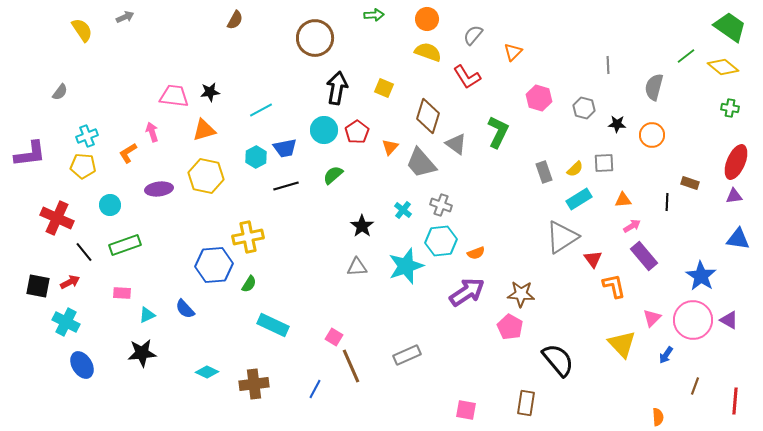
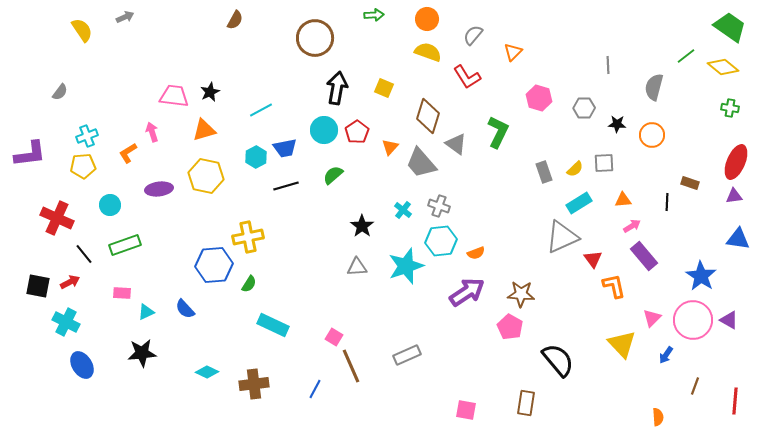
black star at (210, 92): rotated 18 degrees counterclockwise
gray hexagon at (584, 108): rotated 15 degrees counterclockwise
yellow pentagon at (83, 166): rotated 10 degrees counterclockwise
cyan rectangle at (579, 199): moved 4 px down
gray cross at (441, 205): moved 2 px left, 1 px down
gray triangle at (562, 237): rotated 9 degrees clockwise
black line at (84, 252): moved 2 px down
cyan triangle at (147, 315): moved 1 px left, 3 px up
